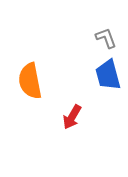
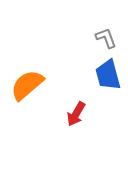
orange semicircle: moved 3 px left, 4 px down; rotated 60 degrees clockwise
red arrow: moved 4 px right, 3 px up
